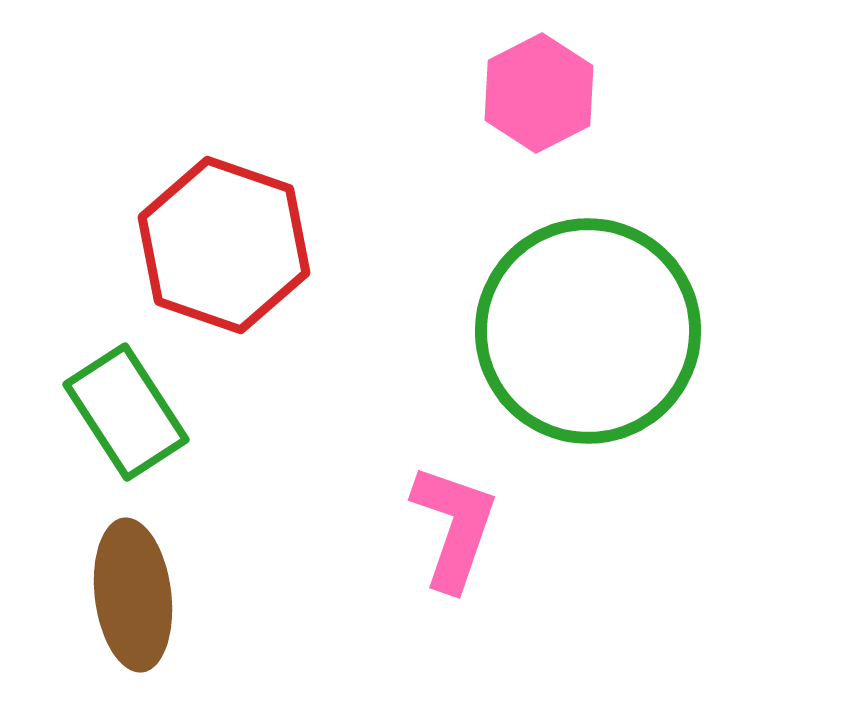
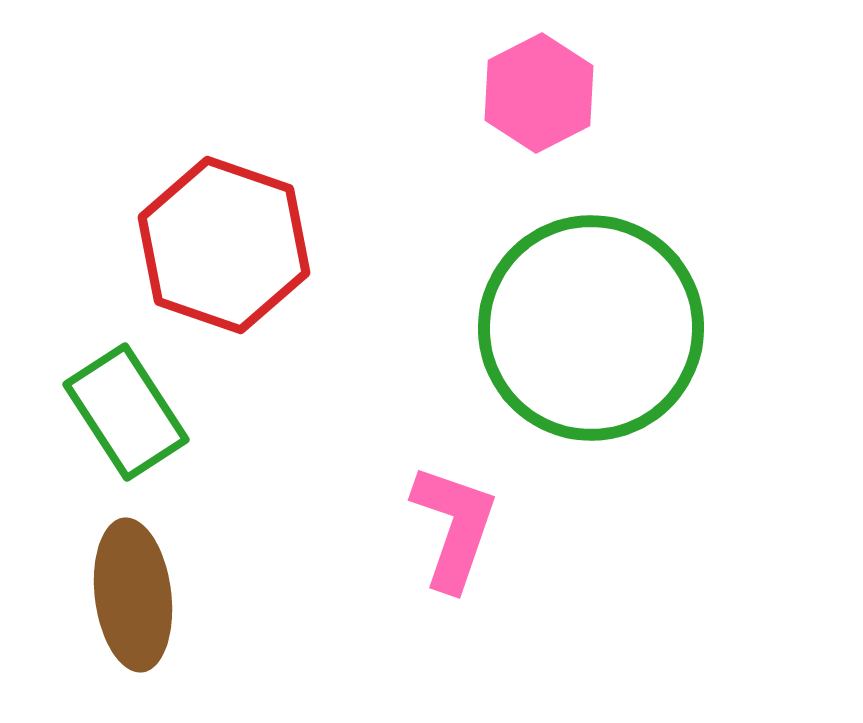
green circle: moved 3 px right, 3 px up
